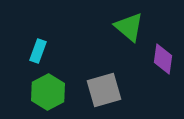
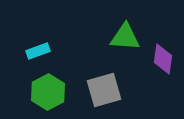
green triangle: moved 4 px left, 10 px down; rotated 36 degrees counterclockwise
cyan rectangle: rotated 50 degrees clockwise
